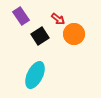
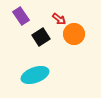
red arrow: moved 1 px right
black square: moved 1 px right, 1 px down
cyan ellipse: rotated 44 degrees clockwise
